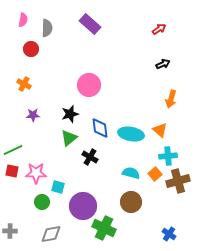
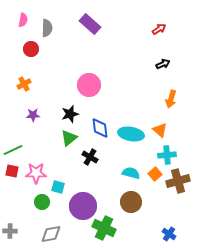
orange cross: rotated 32 degrees clockwise
cyan cross: moved 1 px left, 1 px up
